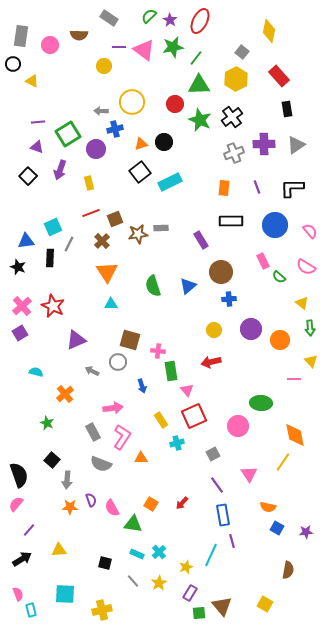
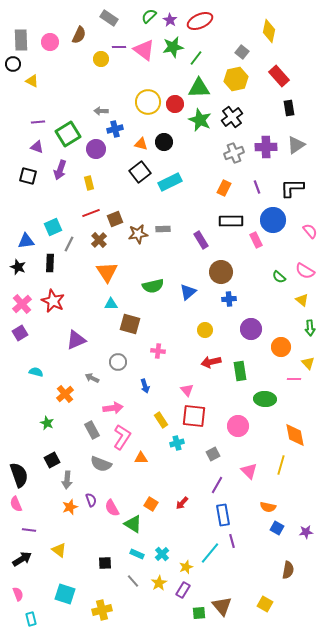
red ellipse at (200, 21): rotated 40 degrees clockwise
brown semicircle at (79, 35): rotated 66 degrees counterclockwise
gray rectangle at (21, 36): moved 4 px down; rotated 10 degrees counterclockwise
pink circle at (50, 45): moved 3 px up
yellow circle at (104, 66): moved 3 px left, 7 px up
yellow hexagon at (236, 79): rotated 15 degrees clockwise
green triangle at (199, 85): moved 3 px down
yellow circle at (132, 102): moved 16 px right
black rectangle at (287, 109): moved 2 px right, 1 px up
orange triangle at (141, 144): rotated 32 degrees clockwise
purple cross at (264, 144): moved 2 px right, 3 px down
black square at (28, 176): rotated 30 degrees counterclockwise
orange rectangle at (224, 188): rotated 21 degrees clockwise
blue circle at (275, 225): moved 2 px left, 5 px up
gray rectangle at (161, 228): moved 2 px right, 1 px down
brown cross at (102, 241): moved 3 px left, 1 px up
black rectangle at (50, 258): moved 5 px down
pink rectangle at (263, 261): moved 7 px left, 21 px up
pink semicircle at (306, 267): moved 1 px left, 4 px down
green semicircle at (153, 286): rotated 85 degrees counterclockwise
blue triangle at (188, 286): moved 6 px down
yellow triangle at (302, 303): moved 3 px up
pink cross at (22, 306): moved 2 px up
red star at (53, 306): moved 5 px up
yellow circle at (214, 330): moved 9 px left
brown square at (130, 340): moved 16 px up
orange circle at (280, 340): moved 1 px right, 7 px down
yellow triangle at (311, 361): moved 3 px left, 2 px down
gray arrow at (92, 371): moved 7 px down
green rectangle at (171, 371): moved 69 px right
blue arrow at (142, 386): moved 3 px right
green ellipse at (261, 403): moved 4 px right, 4 px up
red square at (194, 416): rotated 30 degrees clockwise
gray rectangle at (93, 432): moved 1 px left, 2 px up
black square at (52, 460): rotated 21 degrees clockwise
yellow line at (283, 462): moved 2 px left, 3 px down; rotated 18 degrees counterclockwise
pink triangle at (249, 474): moved 3 px up; rotated 12 degrees counterclockwise
purple line at (217, 485): rotated 66 degrees clockwise
pink semicircle at (16, 504): rotated 63 degrees counterclockwise
orange star at (70, 507): rotated 21 degrees counterclockwise
green triangle at (133, 524): rotated 24 degrees clockwise
purple line at (29, 530): rotated 56 degrees clockwise
yellow triangle at (59, 550): rotated 42 degrees clockwise
cyan cross at (159, 552): moved 3 px right, 2 px down
cyan line at (211, 555): moved 1 px left, 2 px up; rotated 15 degrees clockwise
black square at (105, 563): rotated 16 degrees counterclockwise
purple rectangle at (190, 593): moved 7 px left, 3 px up
cyan square at (65, 594): rotated 15 degrees clockwise
cyan rectangle at (31, 610): moved 9 px down
